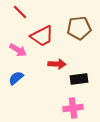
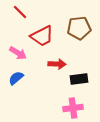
pink arrow: moved 3 px down
